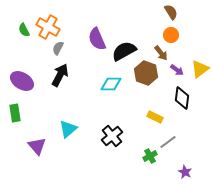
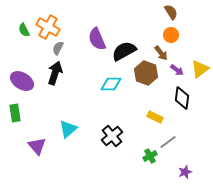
black arrow: moved 5 px left, 2 px up; rotated 10 degrees counterclockwise
purple star: rotated 24 degrees clockwise
